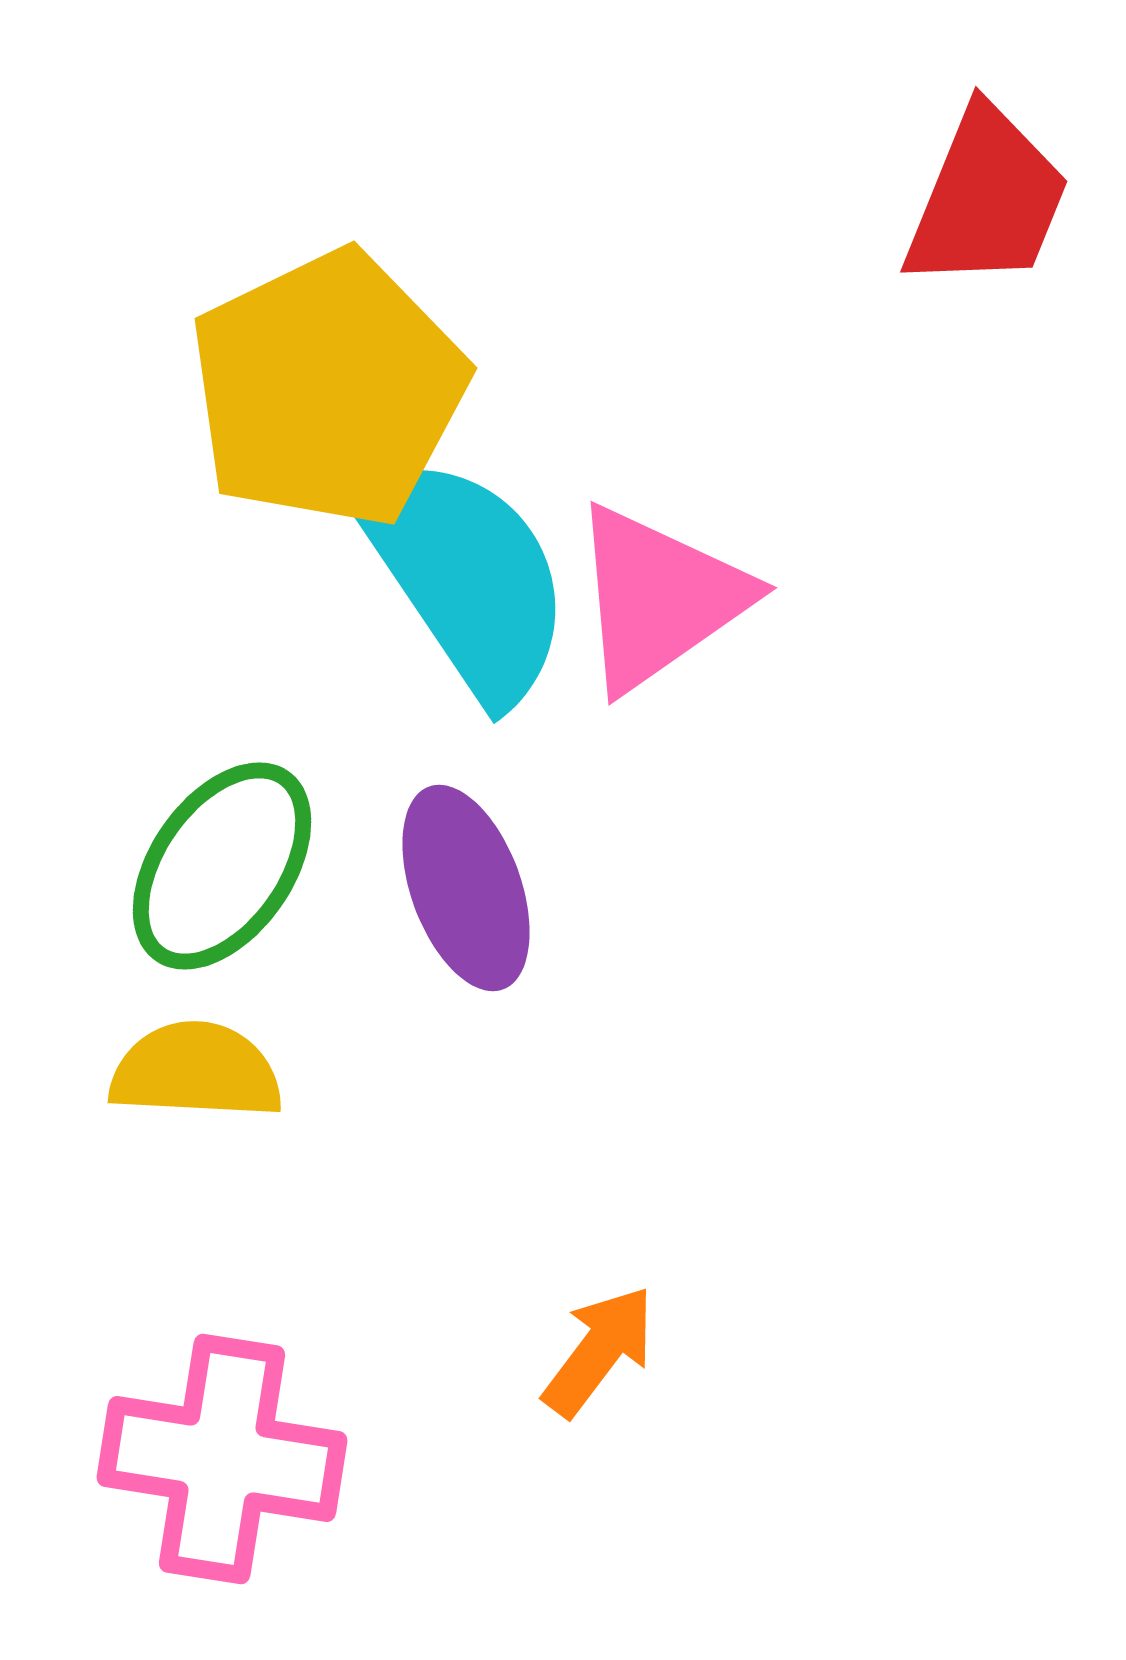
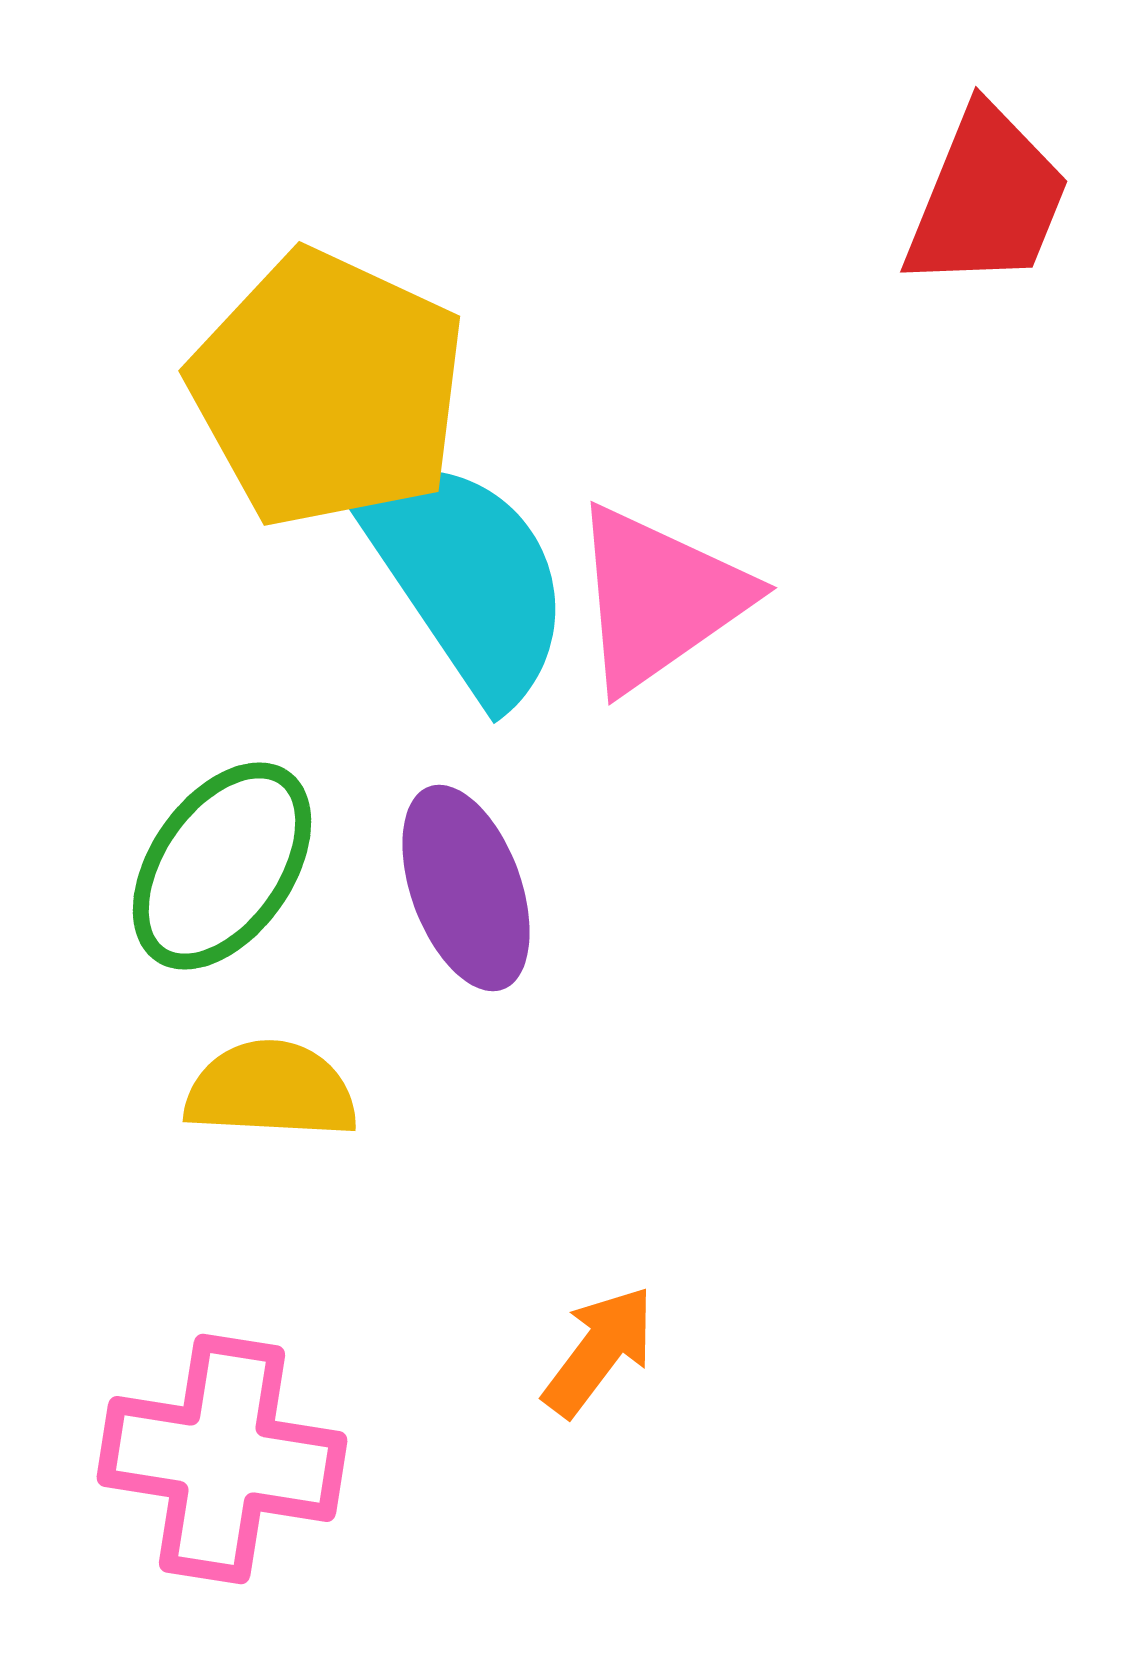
yellow pentagon: rotated 21 degrees counterclockwise
yellow semicircle: moved 75 px right, 19 px down
